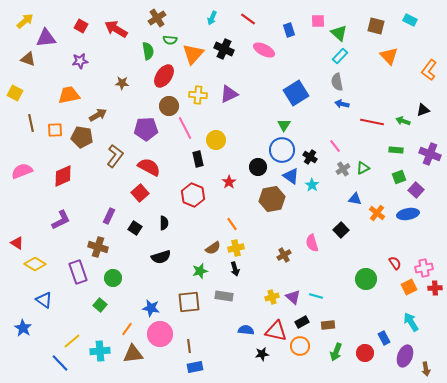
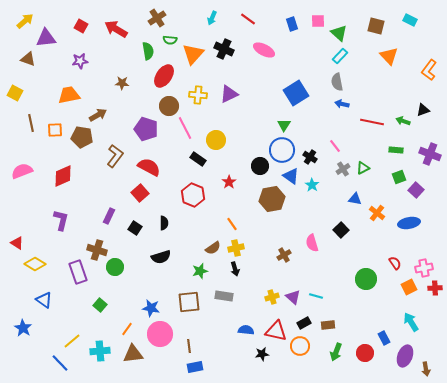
blue rectangle at (289, 30): moved 3 px right, 6 px up
purple pentagon at (146, 129): rotated 20 degrees clockwise
black rectangle at (198, 159): rotated 42 degrees counterclockwise
black circle at (258, 167): moved 2 px right, 1 px up
blue ellipse at (408, 214): moved 1 px right, 9 px down
purple L-shape at (61, 220): rotated 50 degrees counterclockwise
brown cross at (98, 247): moved 1 px left, 3 px down
green circle at (113, 278): moved 2 px right, 11 px up
black rectangle at (302, 322): moved 2 px right, 1 px down
